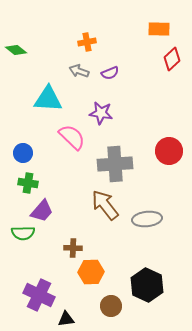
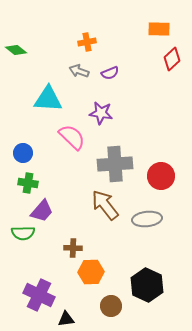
red circle: moved 8 px left, 25 px down
